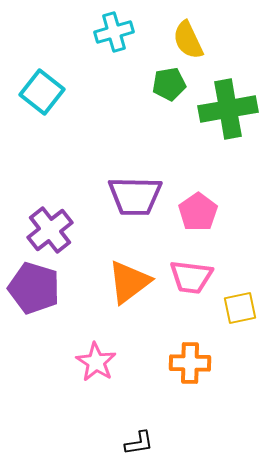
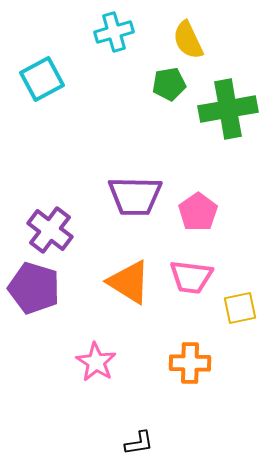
cyan square: moved 13 px up; rotated 24 degrees clockwise
purple cross: rotated 15 degrees counterclockwise
orange triangle: rotated 51 degrees counterclockwise
